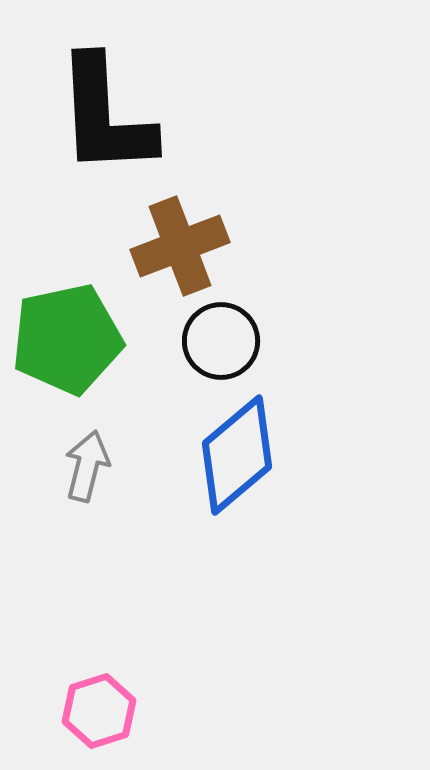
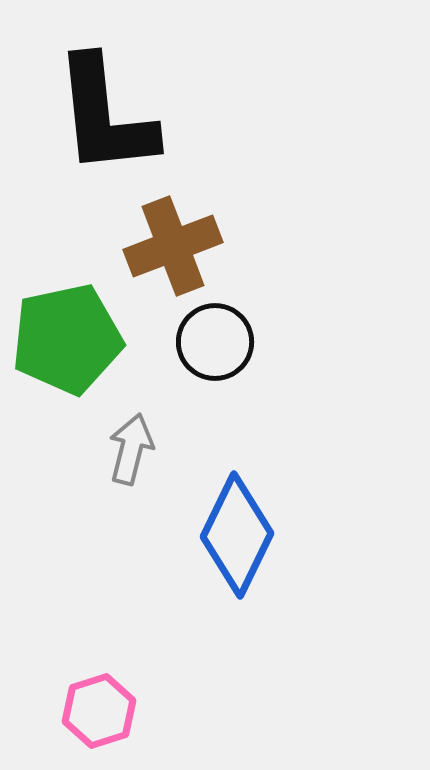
black L-shape: rotated 3 degrees counterclockwise
brown cross: moved 7 px left
black circle: moved 6 px left, 1 px down
blue diamond: moved 80 px down; rotated 24 degrees counterclockwise
gray arrow: moved 44 px right, 17 px up
